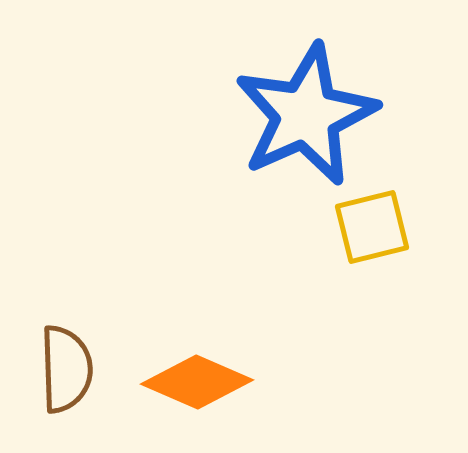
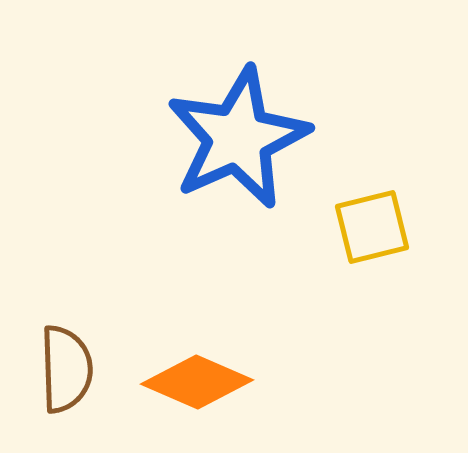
blue star: moved 68 px left, 23 px down
